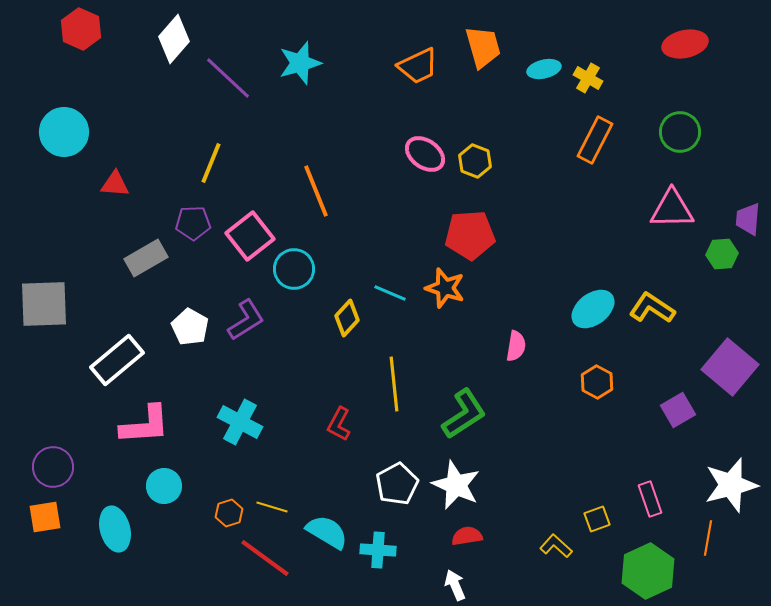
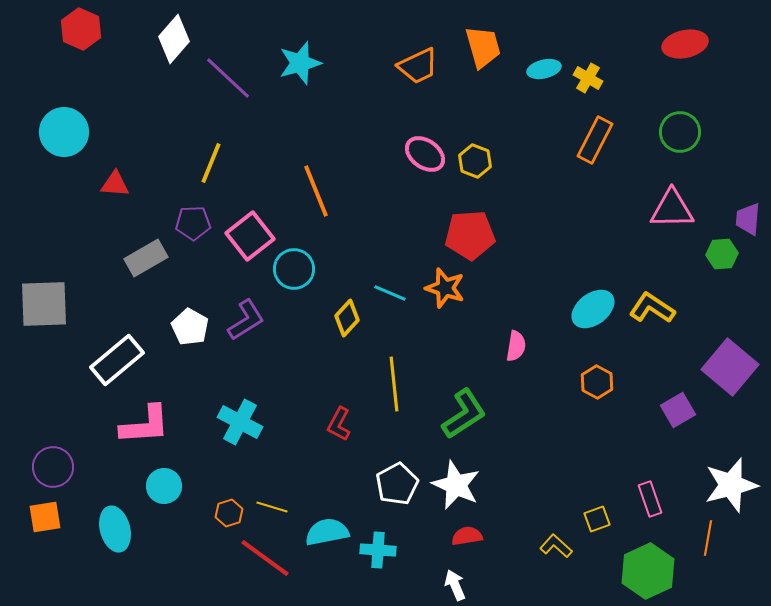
cyan semicircle at (327, 532): rotated 42 degrees counterclockwise
